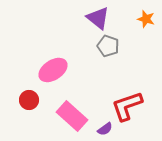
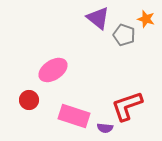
gray pentagon: moved 16 px right, 11 px up
pink rectangle: moved 2 px right; rotated 24 degrees counterclockwise
purple semicircle: moved 1 px up; rotated 42 degrees clockwise
